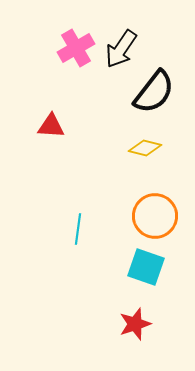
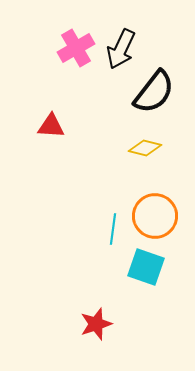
black arrow: rotated 9 degrees counterclockwise
cyan line: moved 35 px right
red star: moved 39 px left
